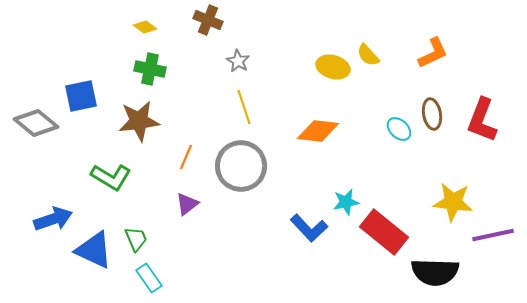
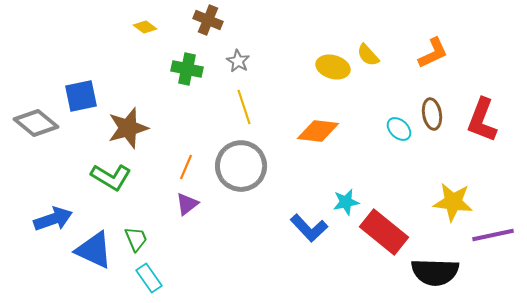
green cross: moved 37 px right
brown star: moved 11 px left, 7 px down; rotated 9 degrees counterclockwise
orange line: moved 10 px down
